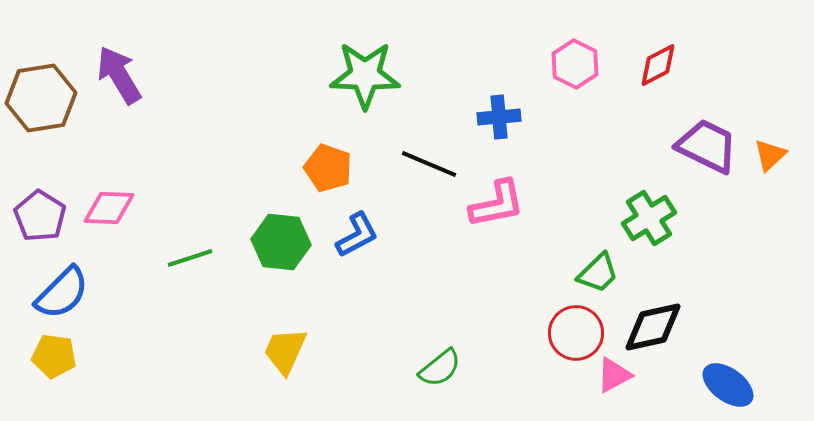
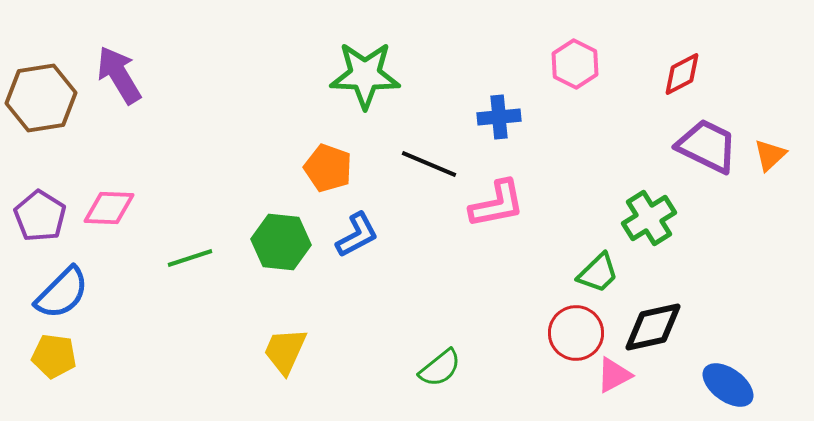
red diamond: moved 24 px right, 9 px down
